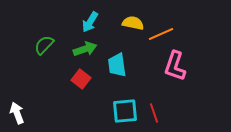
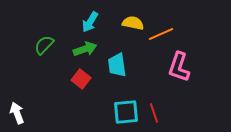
pink L-shape: moved 4 px right, 1 px down
cyan square: moved 1 px right, 1 px down
